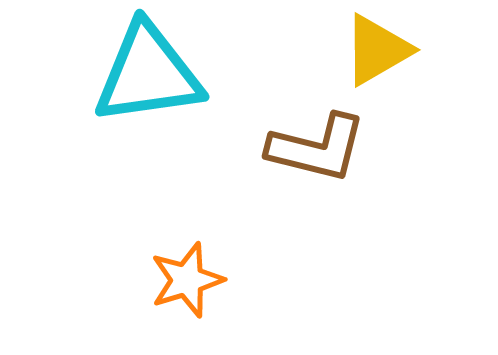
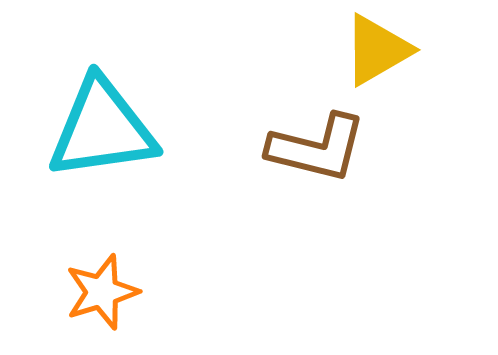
cyan triangle: moved 46 px left, 55 px down
orange star: moved 85 px left, 12 px down
